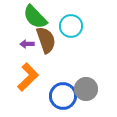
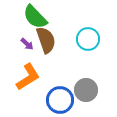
cyan circle: moved 17 px right, 13 px down
purple arrow: rotated 136 degrees counterclockwise
orange L-shape: rotated 12 degrees clockwise
gray circle: moved 1 px down
blue circle: moved 3 px left, 4 px down
